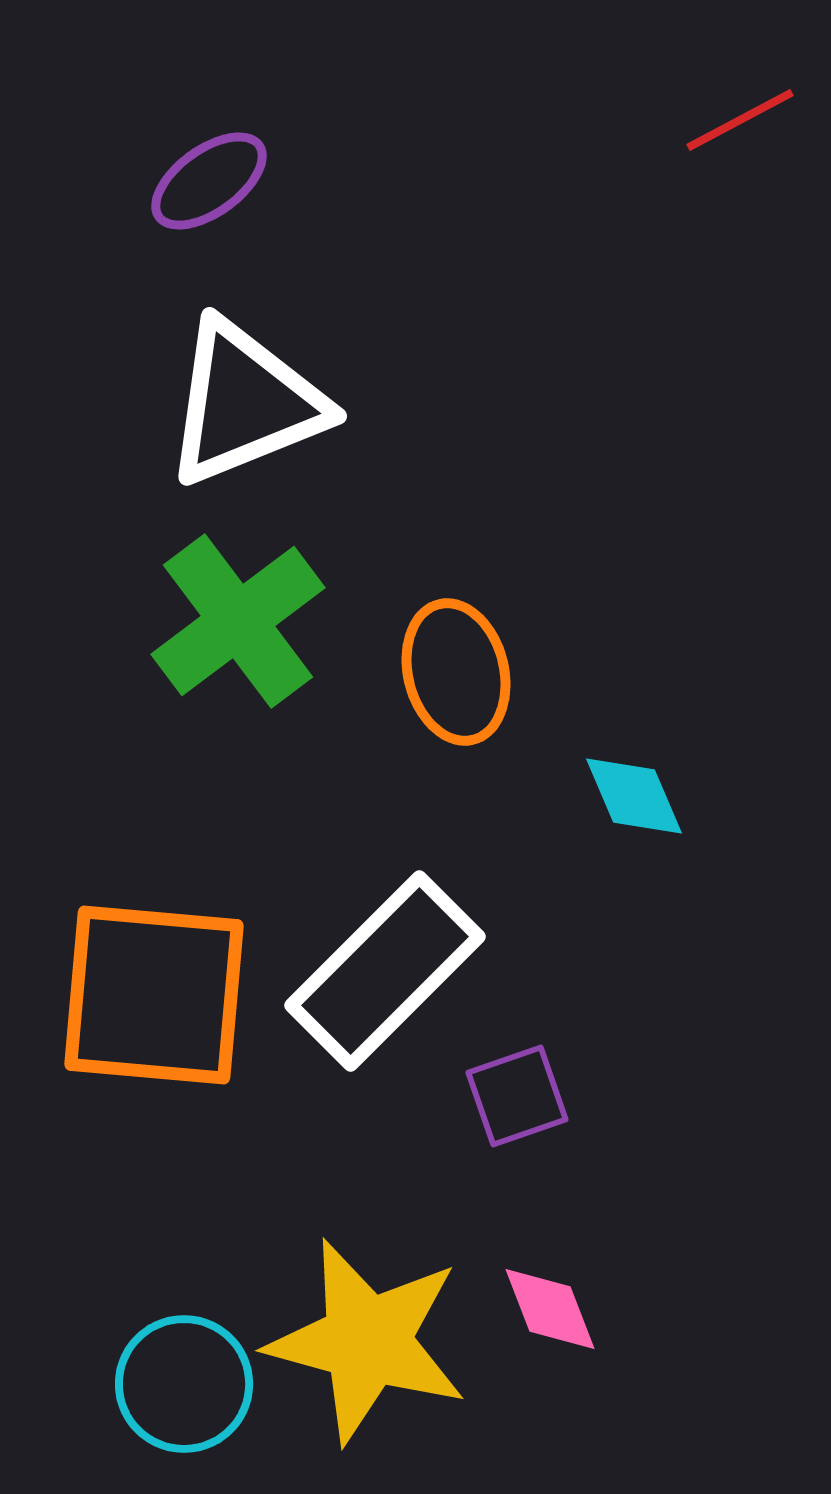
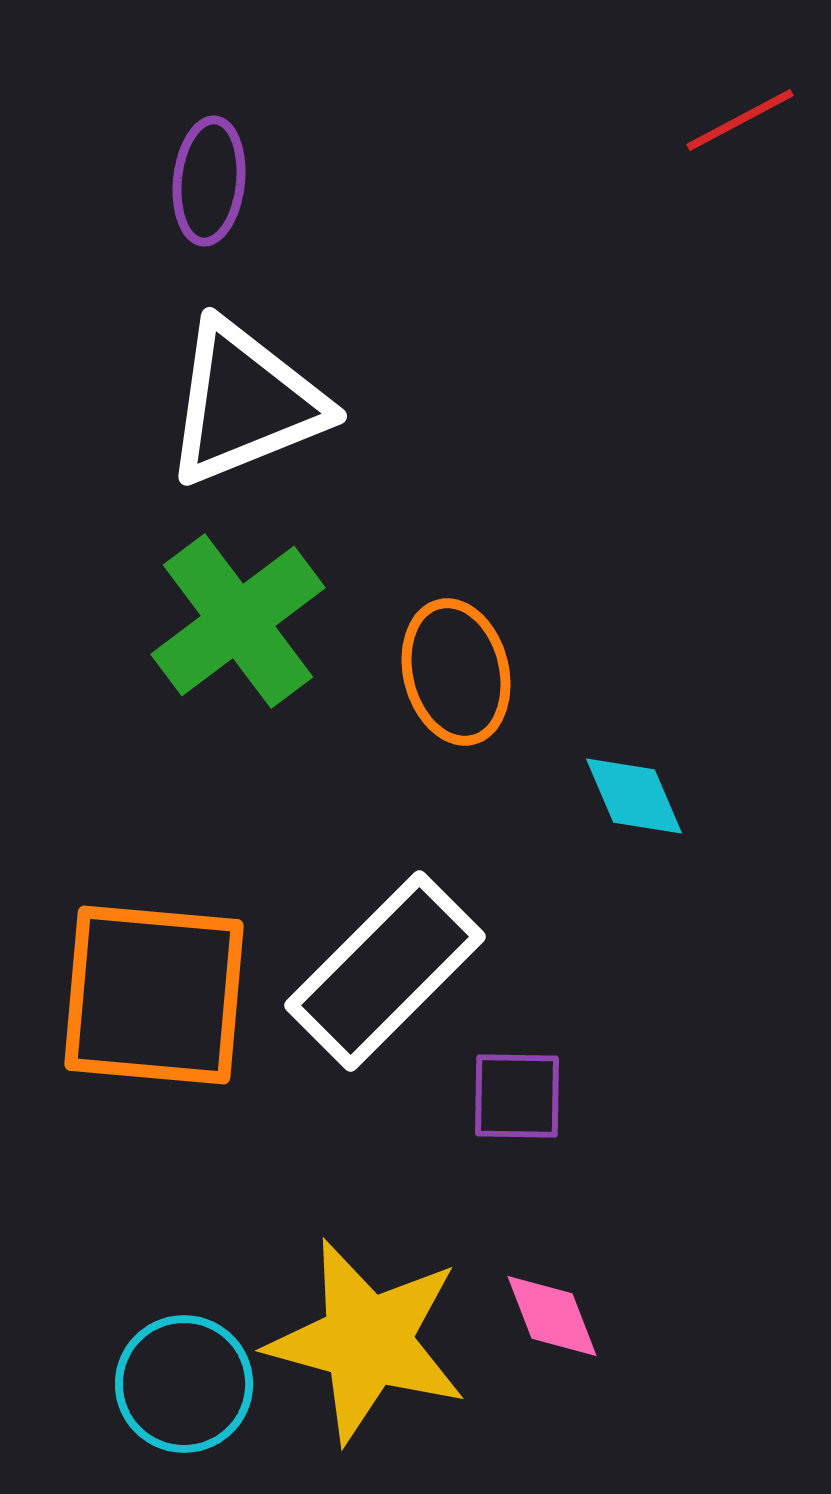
purple ellipse: rotated 48 degrees counterclockwise
purple square: rotated 20 degrees clockwise
pink diamond: moved 2 px right, 7 px down
